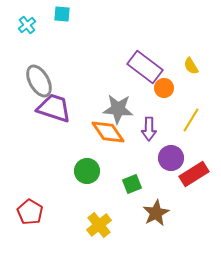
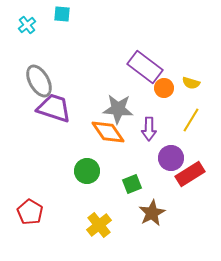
yellow semicircle: moved 17 px down; rotated 42 degrees counterclockwise
red rectangle: moved 4 px left
brown star: moved 4 px left
